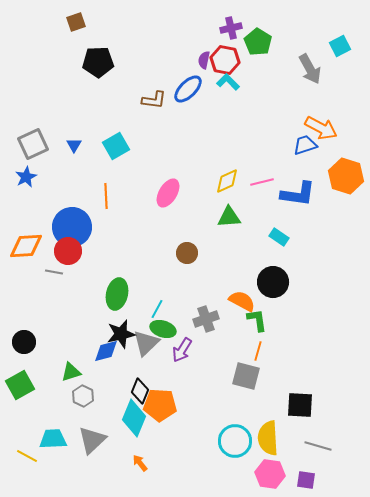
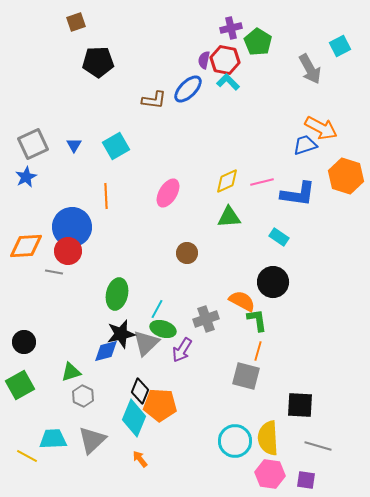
orange arrow at (140, 463): moved 4 px up
